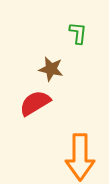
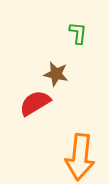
brown star: moved 5 px right, 5 px down
orange arrow: rotated 6 degrees clockwise
